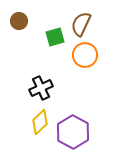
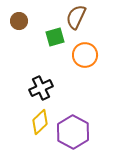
brown semicircle: moved 5 px left, 7 px up
